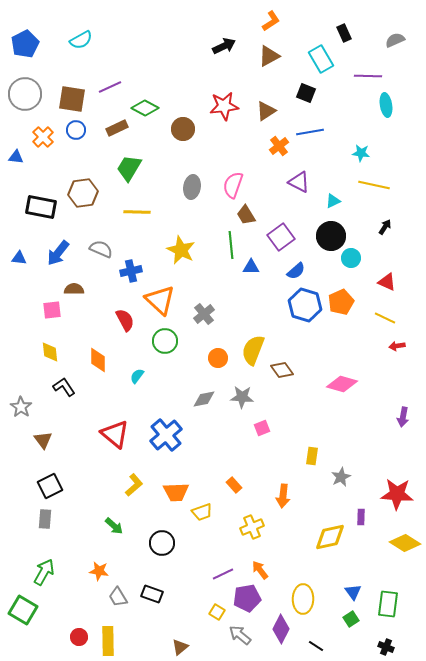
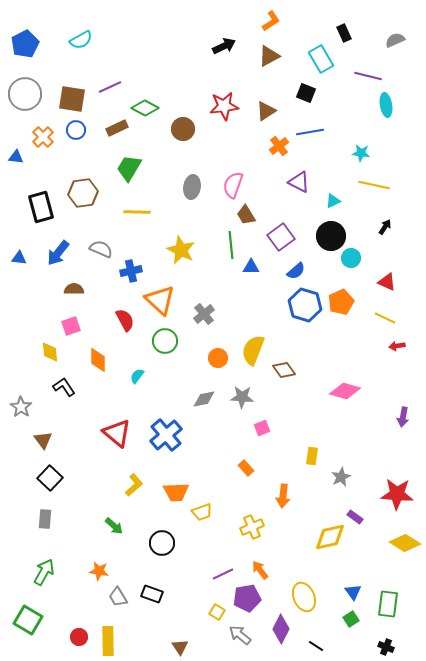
purple line at (368, 76): rotated 12 degrees clockwise
black rectangle at (41, 207): rotated 64 degrees clockwise
pink square at (52, 310): moved 19 px right, 16 px down; rotated 12 degrees counterclockwise
brown diamond at (282, 370): moved 2 px right
pink diamond at (342, 384): moved 3 px right, 7 px down
red triangle at (115, 434): moved 2 px right, 1 px up
orange rectangle at (234, 485): moved 12 px right, 17 px up
black square at (50, 486): moved 8 px up; rotated 20 degrees counterclockwise
purple rectangle at (361, 517): moved 6 px left; rotated 56 degrees counterclockwise
yellow ellipse at (303, 599): moved 1 px right, 2 px up; rotated 24 degrees counterclockwise
green square at (23, 610): moved 5 px right, 10 px down
brown triangle at (180, 647): rotated 24 degrees counterclockwise
